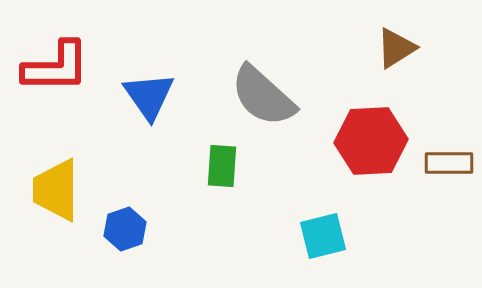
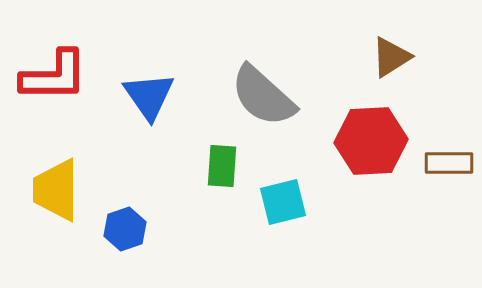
brown triangle: moved 5 px left, 9 px down
red L-shape: moved 2 px left, 9 px down
cyan square: moved 40 px left, 34 px up
